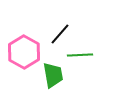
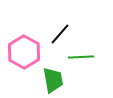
green line: moved 1 px right, 2 px down
green trapezoid: moved 5 px down
